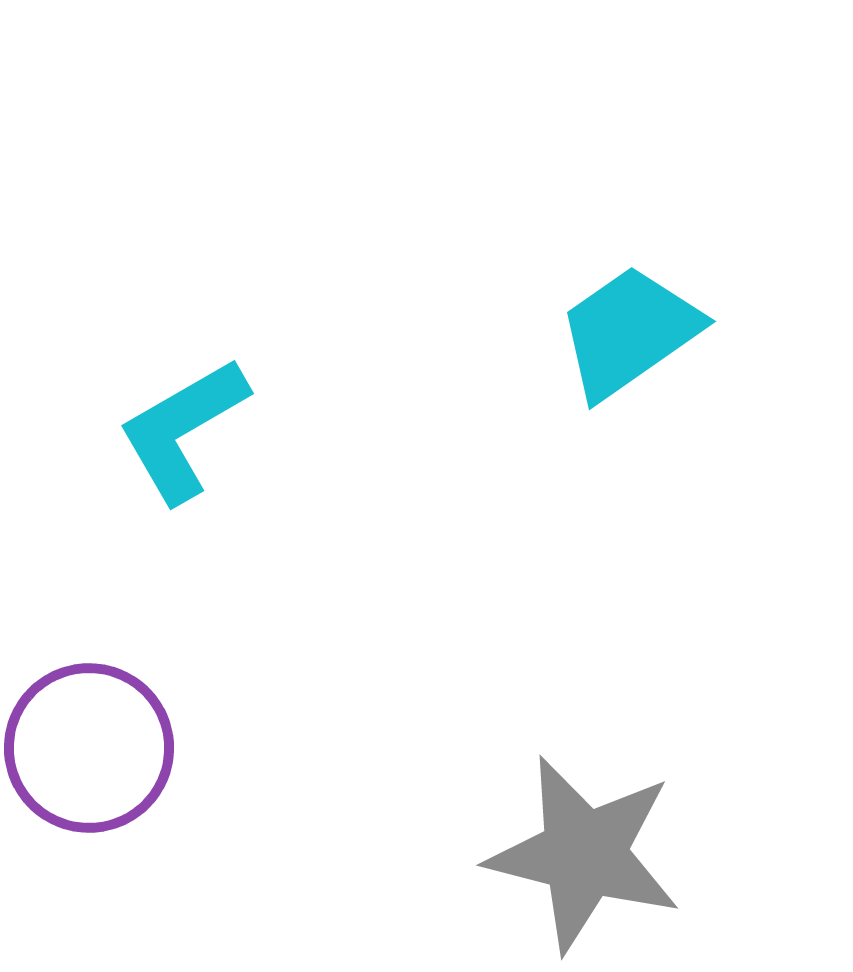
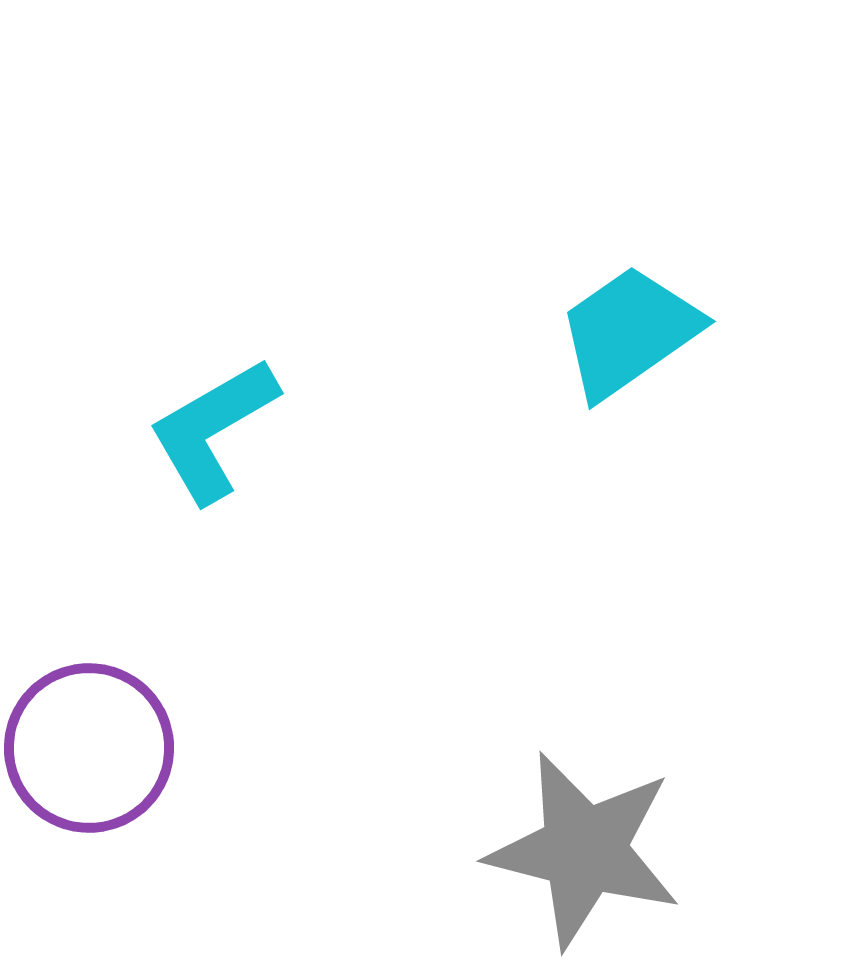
cyan L-shape: moved 30 px right
gray star: moved 4 px up
